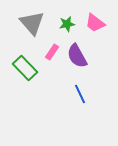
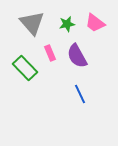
pink rectangle: moved 2 px left, 1 px down; rotated 56 degrees counterclockwise
